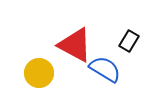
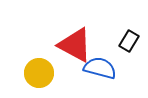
blue semicircle: moved 5 px left, 1 px up; rotated 16 degrees counterclockwise
